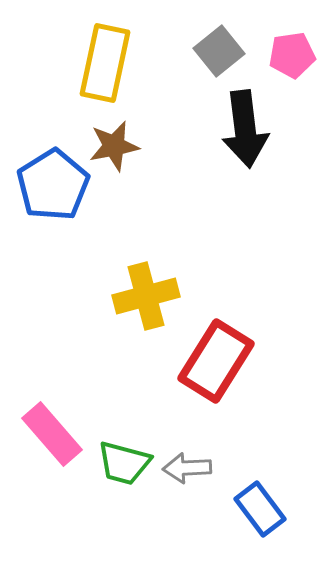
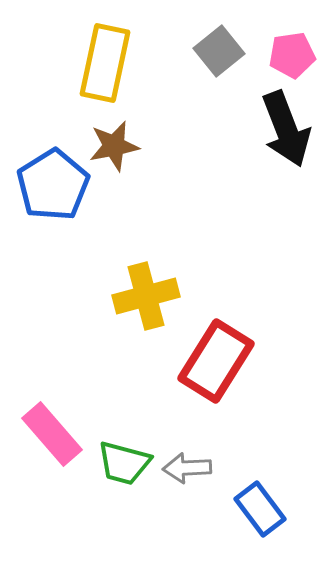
black arrow: moved 41 px right; rotated 14 degrees counterclockwise
